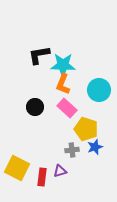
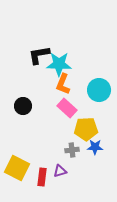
cyan star: moved 4 px left, 1 px up
black circle: moved 12 px left, 1 px up
yellow pentagon: rotated 20 degrees counterclockwise
blue star: rotated 21 degrees clockwise
